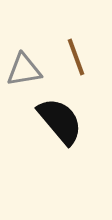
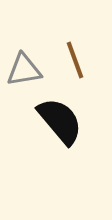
brown line: moved 1 px left, 3 px down
